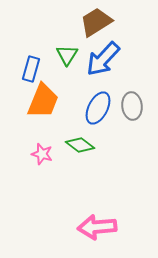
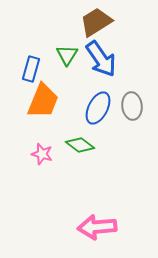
blue arrow: moved 2 px left; rotated 78 degrees counterclockwise
